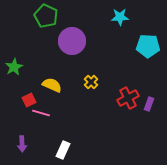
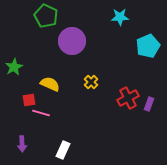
cyan pentagon: rotated 25 degrees counterclockwise
yellow semicircle: moved 2 px left, 1 px up
red square: rotated 16 degrees clockwise
